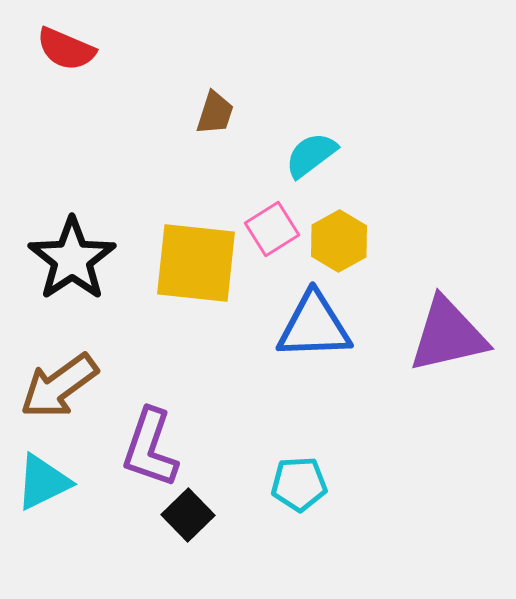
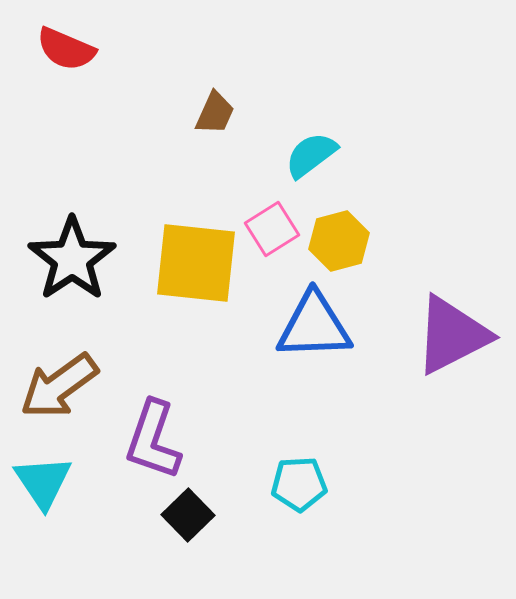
brown trapezoid: rotated 6 degrees clockwise
yellow hexagon: rotated 14 degrees clockwise
purple triangle: moved 4 px right; rotated 14 degrees counterclockwise
purple L-shape: moved 3 px right, 8 px up
cyan triangle: rotated 38 degrees counterclockwise
